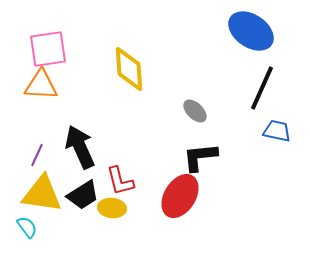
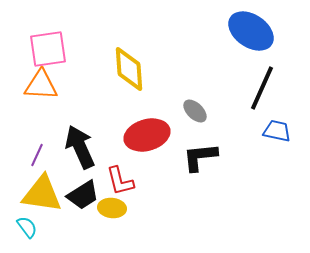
red ellipse: moved 33 px left, 61 px up; rotated 42 degrees clockwise
